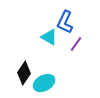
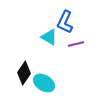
purple line: rotated 42 degrees clockwise
cyan ellipse: rotated 60 degrees clockwise
